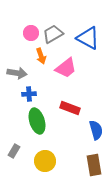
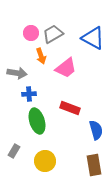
blue triangle: moved 5 px right
